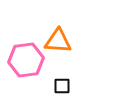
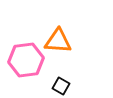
black square: moved 1 px left; rotated 30 degrees clockwise
